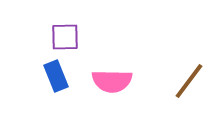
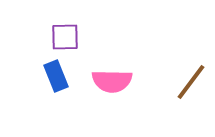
brown line: moved 2 px right, 1 px down
